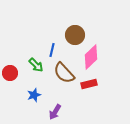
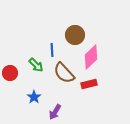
blue line: rotated 16 degrees counterclockwise
blue star: moved 2 px down; rotated 16 degrees counterclockwise
